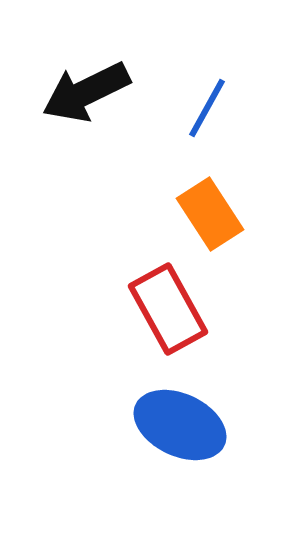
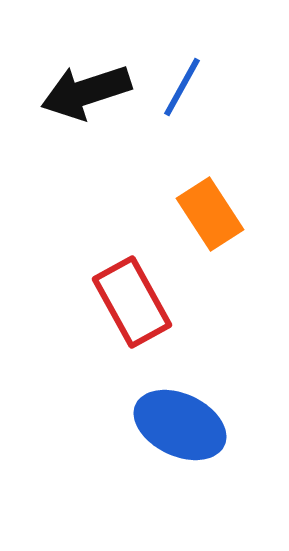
black arrow: rotated 8 degrees clockwise
blue line: moved 25 px left, 21 px up
red rectangle: moved 36 px left, 7 px up
